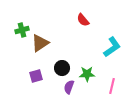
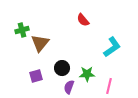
brown triangle: rotated 18 degrees counterclockwise
pink line: moved 3 px left
